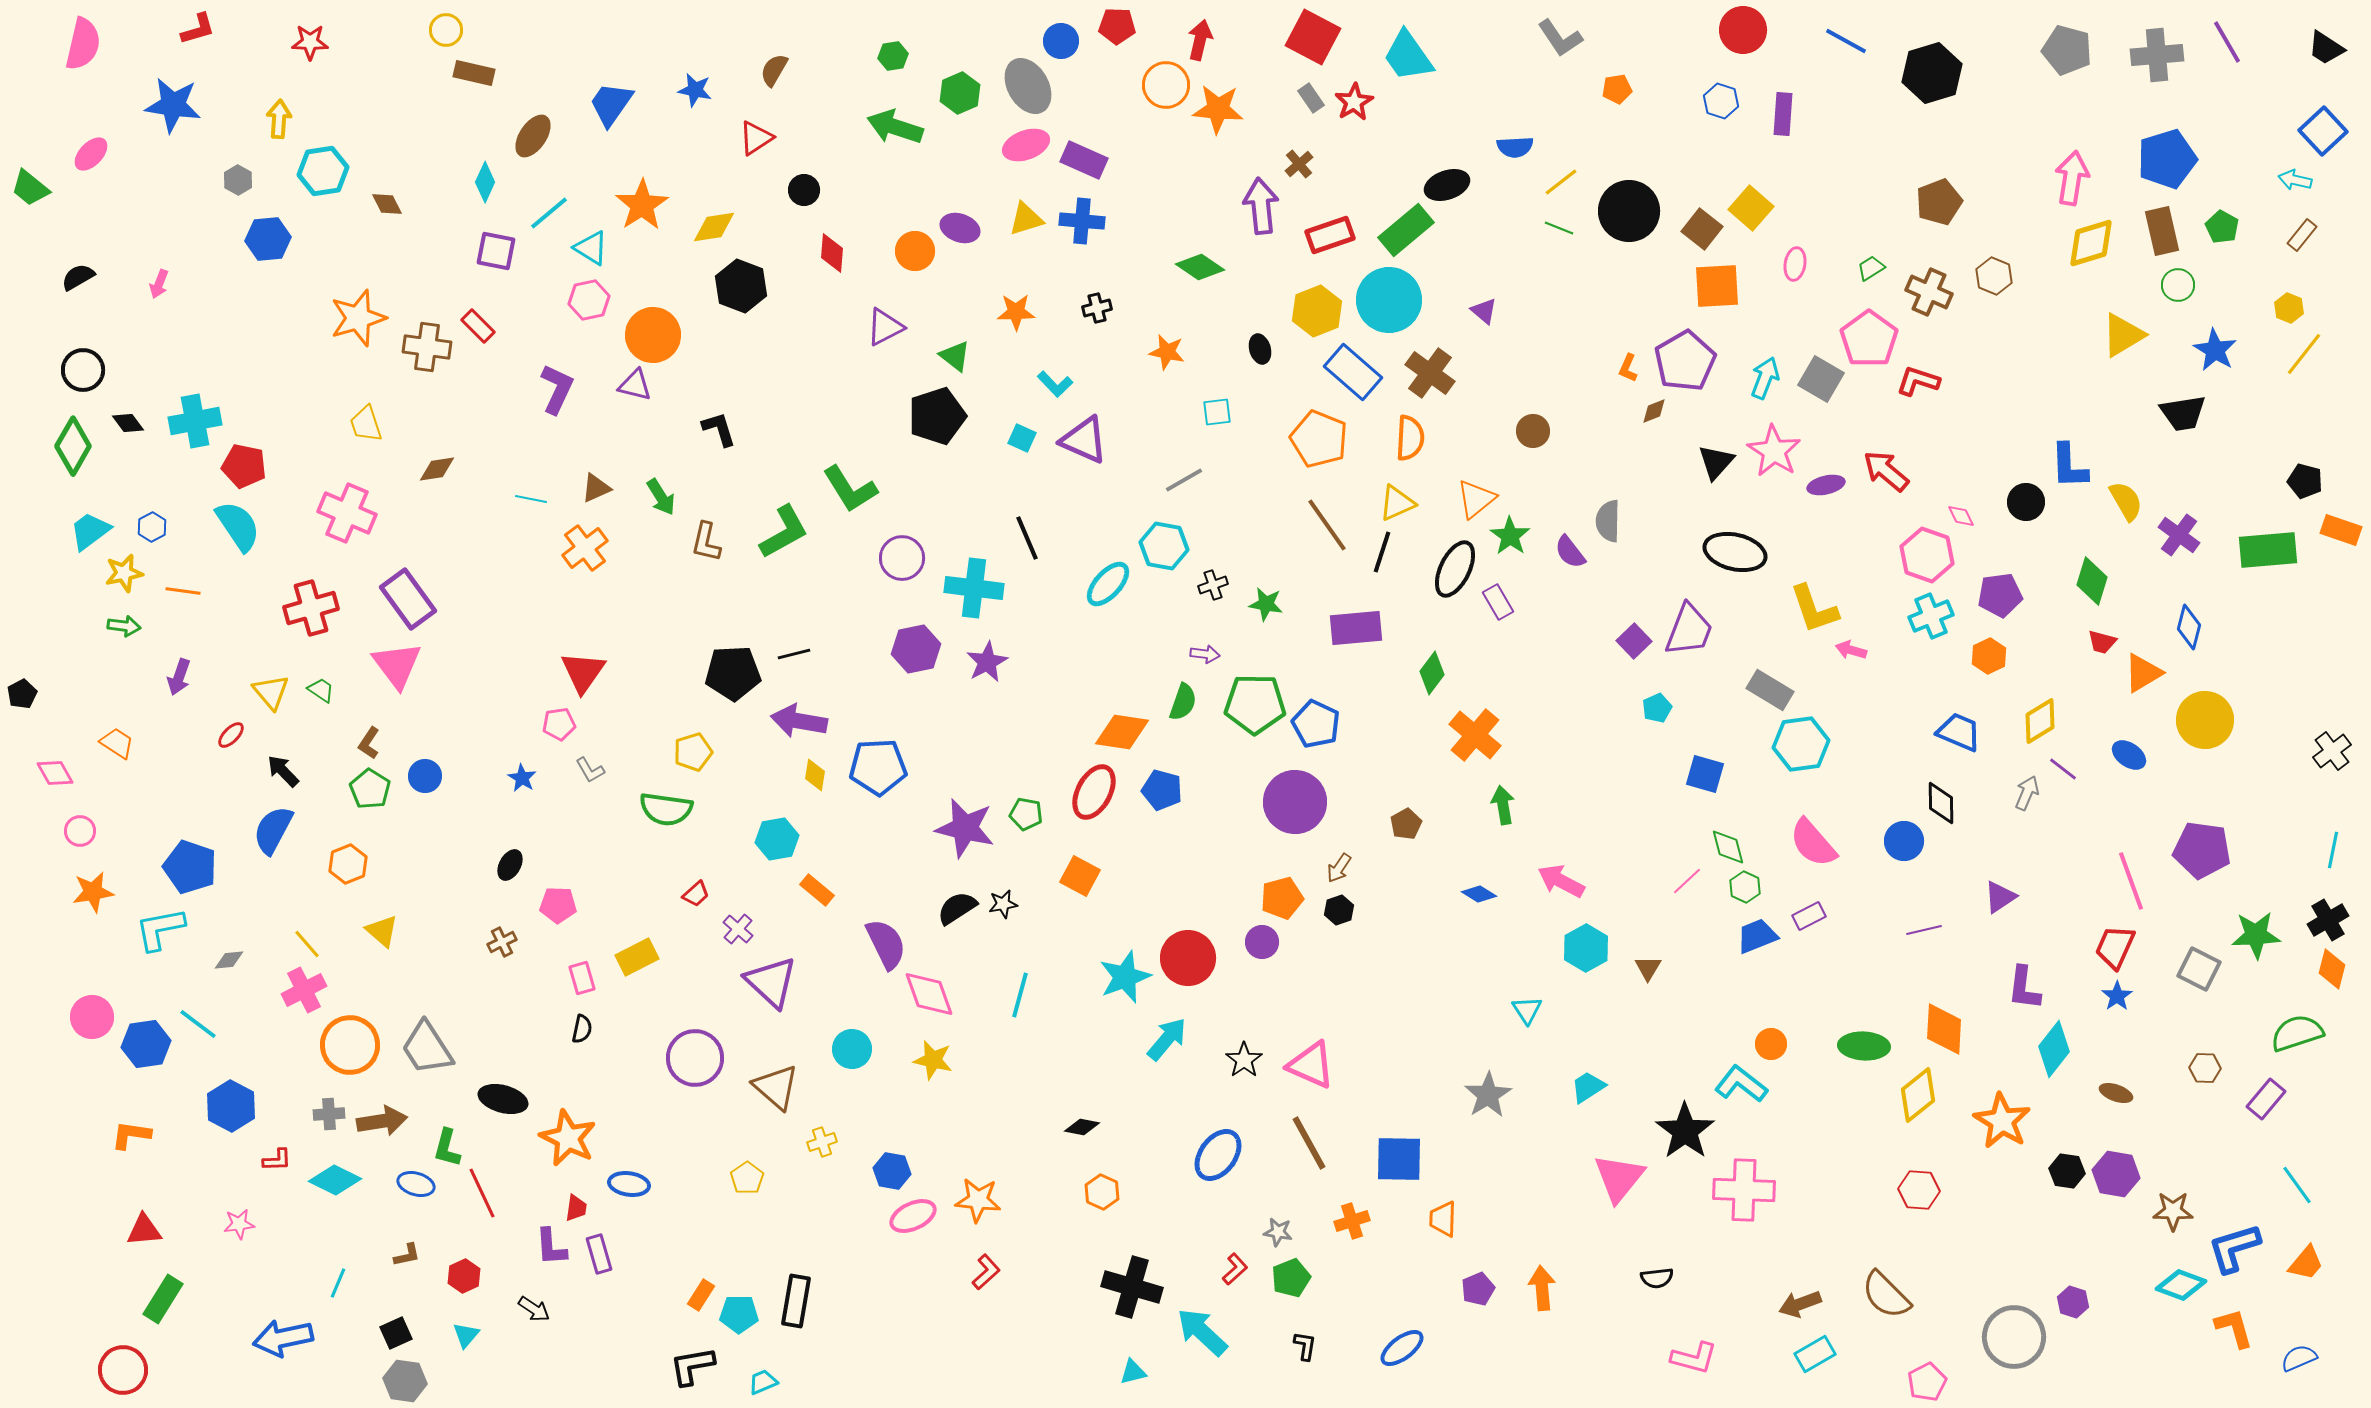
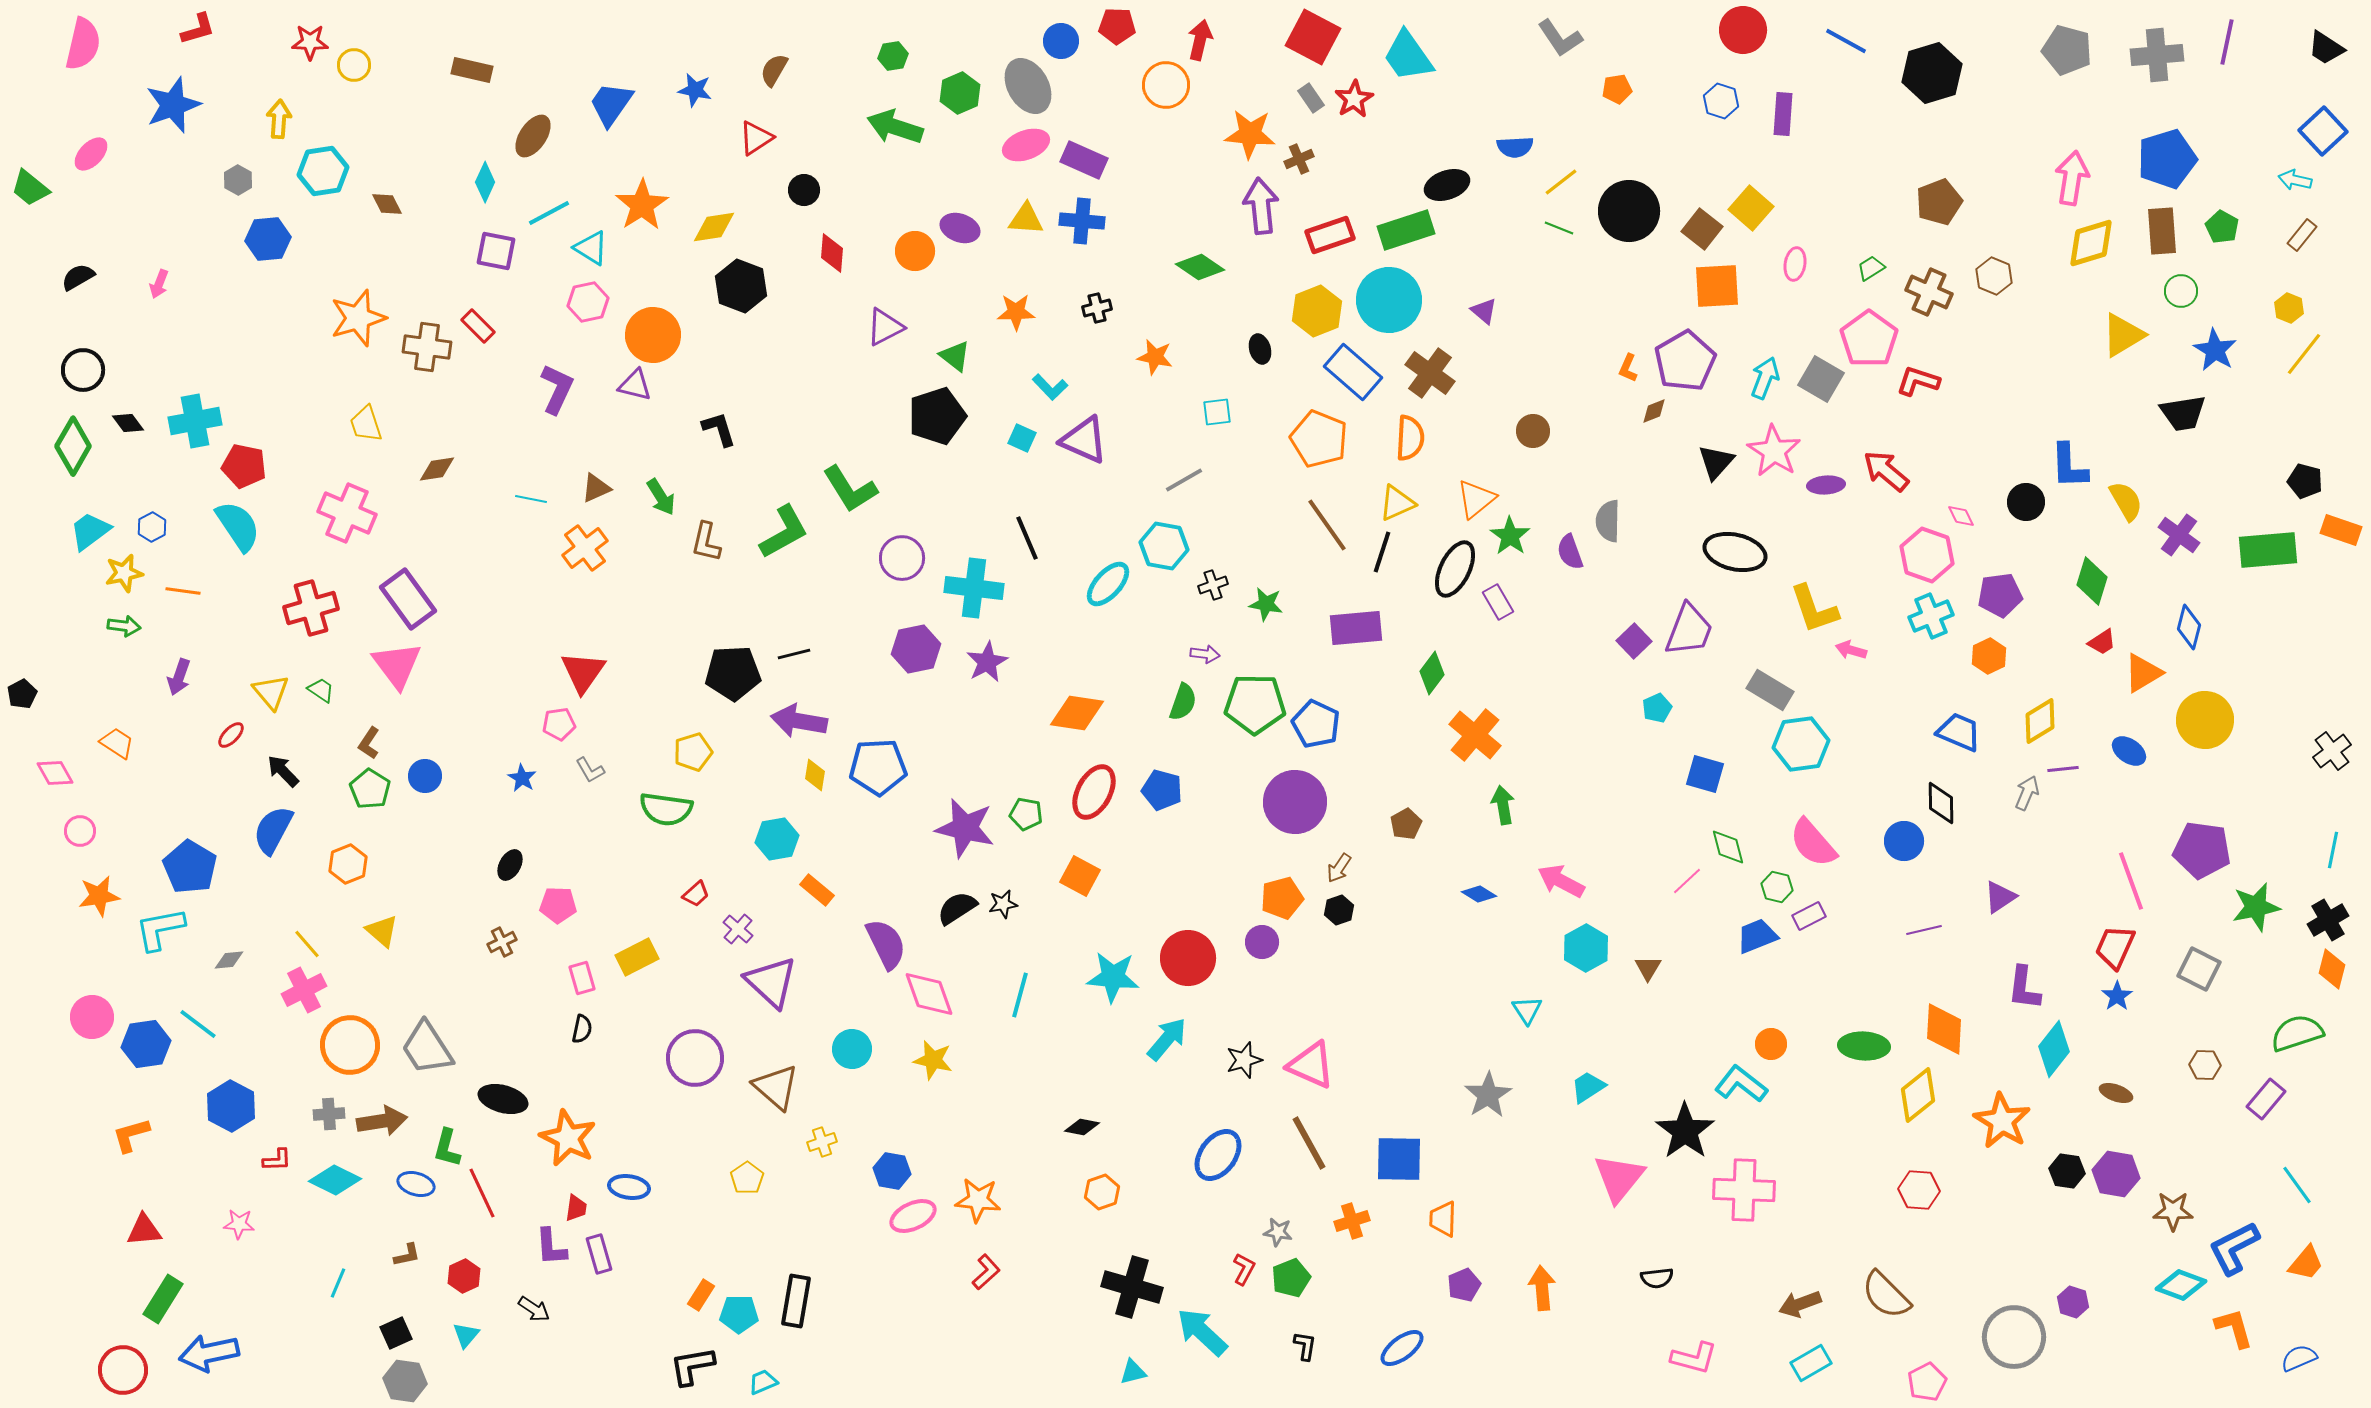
yellow circle at (446, 30): moved 92 px left, 35 px down
purple line at (2227, 42): rotated 42 degrees clockwise
brown rectangle at (474, 73): moved 2 px left, 3 px up
red star at (1354, 102): moved 3 px up
blue star at (173, 105): rotated 28 degrees counterclockwise
orange star at (1218, 109): moved 32 px right, 25 px down
brown cross at (1299, 164): moved 5 px up; rotated 16 degrees clockwise
cyan line at (549, 213): rotated 12 degrees clockwise
yellow triangle at (1026, 219): rotated 21 degrees clockwise
green rectangle at (1406, 230): rotated 22 degrees clockwise
brown rectangle at (2162, 231): rotated 9 degrees clockwise
green circle at (2178, 285): moved 3 px right, 6 px down
pink hexagon at (589, 300): moved 1 px left, 2 px down
orange star at (1167, 352): moved 12 px left, 5 px down
cyan L-shape at (1055, 384): moved 5 px left, 3 px down
purple ellipse at (1826, 485): rotated 9 degrees clockwise
purple semicircle at (1570, 552): rotated 18 degrees clockwise
red trapezoid at (2102, 642): rotated 48 degrees counterclockwise
orange diamond at (1122, 732): moved 45 px left, 19 px up
blue ellipse at (2129, 755): moved 4 px up
purple line at (2063, 769): rotated 44 degrees counterclockwise
blue pentagon at (190, 867): rotated 12 degrees clockwise
green hexagon at (1745, 887): moved 32 px right; rotated 12 degrees counterclockwise
orange star at (93, 892): moved 6 px right, 4 px down
green star at (2256, 935): moved 28 px up; rotated 9 degrees counterclockwise
cyan star at (1125, 977): moved 12 px left; rotated 26 degrees clockwise
black star at (1244, 1060): rotated 18 degrees clockwise
brown hexagon at (2205, 1068): moved 3 px up
orange L-shape at (131, 1135): rotated 24 degrees counterclockwise
blue ellipse at (629, 1184): moved 3 px down
orange hexagon at (1102, 1192): rotated 16 degrees clockwise
pink star at (239, 1224): rotated 12 degrees clockwise
blue L-shape at (2234, 1248): rotated 10 degrees counterclockwise
red L-shape at (1235, 1269): moved 9 px right; rotated 20 degrees counterclockwise
purple pentagon at (1478, 1289): moved 14 px left, 4 px up
blue arrow at (283, 1338): moved 74 px left, 15 px down
cyan rectangle at (1815, 1354): moved 4 px left, 9 px down
